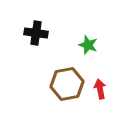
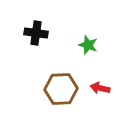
brown hexagon: moved 6 px left, 5 px down; rotated 8 degrees clockwise
red arrow: moved 1 px up; rotated 66 degrees counterclockwise
